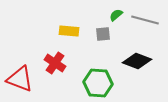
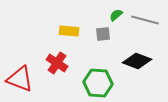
red cross: moved 2 px right
